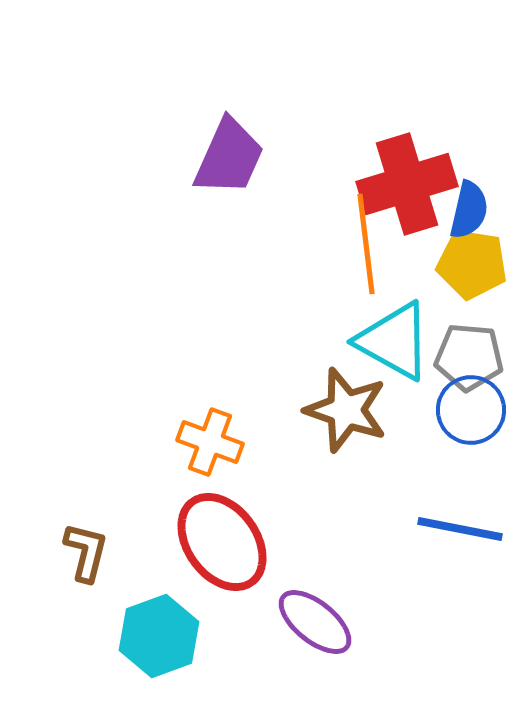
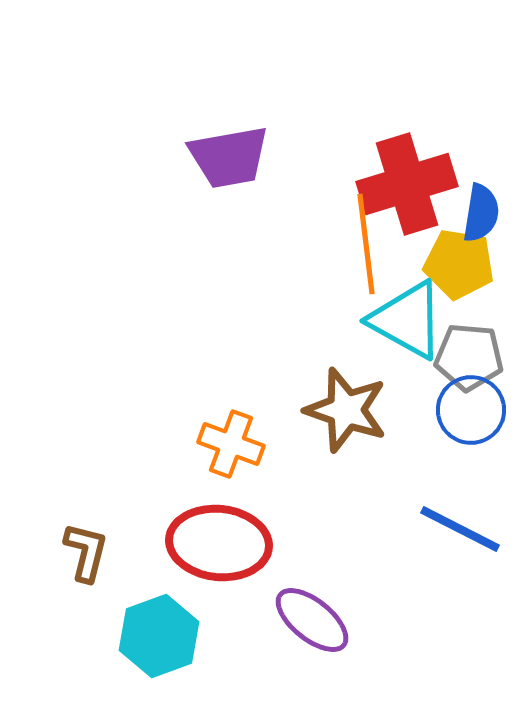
purple trapezoid: rotated 56 degrees clockwise
blue semicircle: moved 12 px right, 3 px down; rotated 4 degrees counterclockwise
yellow pentagon: moved 13 px left
cyan triangle: moved 13 px right, 21 px up
orange cross: moved 21 px right, 2 px down
blue line: rotated 16 degrees clockwise
red ellipse: moved 3 px left, 1 px down; rotated 48 degrees counterclockwise
purple ellipse: moved 3 px left, 2 px up
